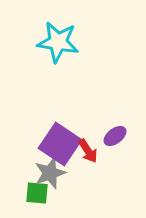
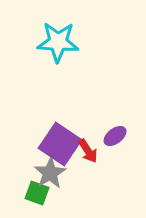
cyan star: rotated 6 degrees counterclockwise
gray star: rotated 12 degrees counterclockwise
green square: rotated 15 degrees clockwise
